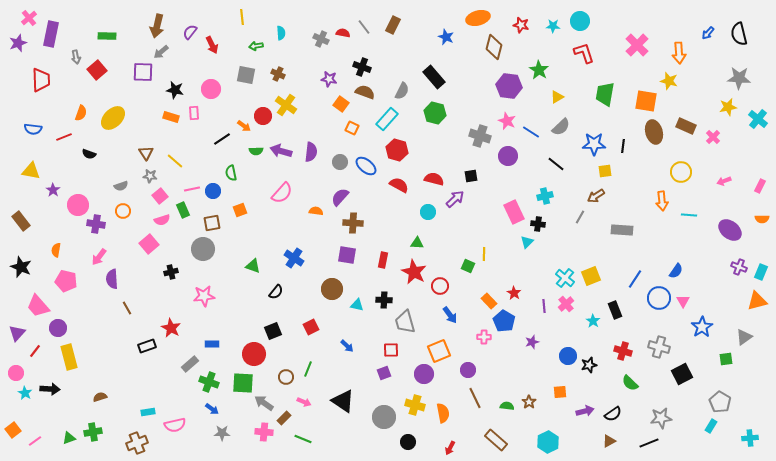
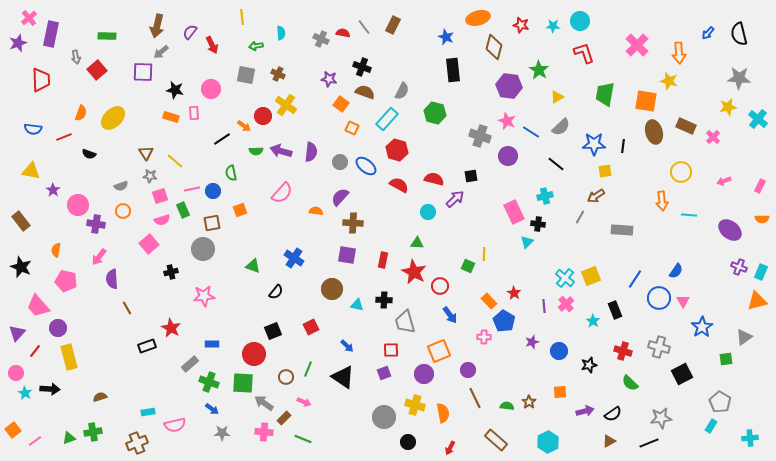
black rectangle at (434, 77): moved 19 px right, 7 px up; rotated 35 degrees clockwise
pink square at (160, 196): rotated 21 degrees clockwise
blue circle at (568, 356): moved 9 px left, 5 px up
black triangle at (343, 401): moved 24 px up
